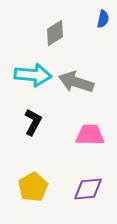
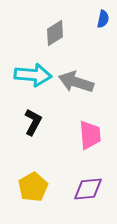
pink trapezoid: rotated 84 degrees clockwise
